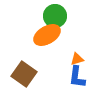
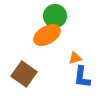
orange triangle: moved 2 px left, 1 px up
blue L-shape: moved 5 px right
